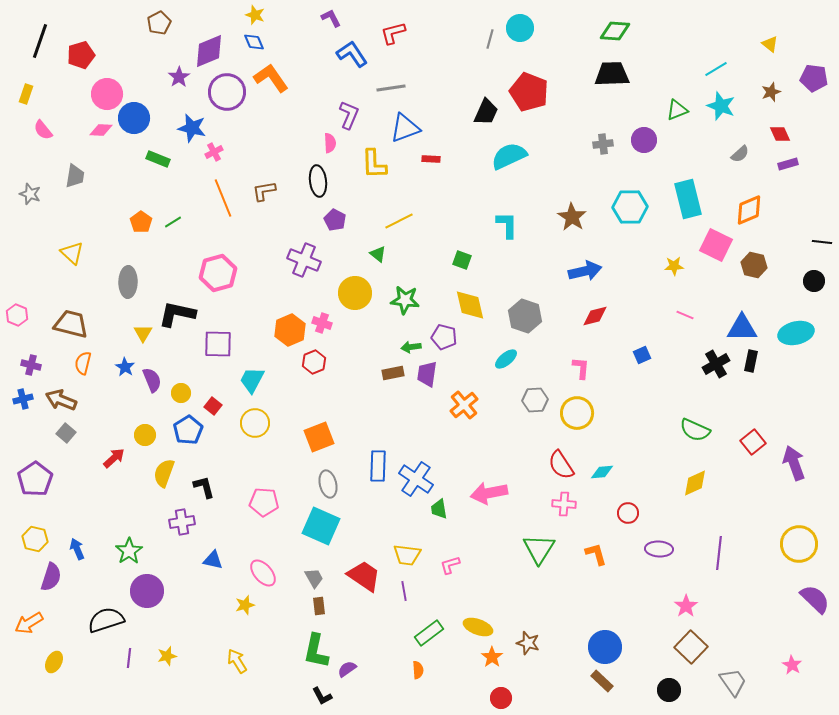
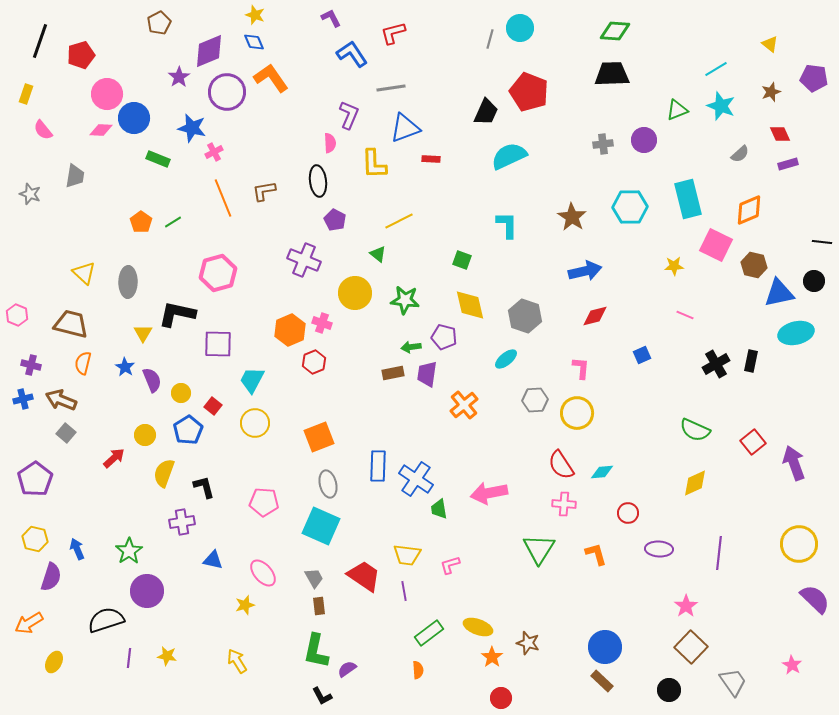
yellow triangle at (72, 253): moved 12 px right, 20 px down
blue triangle at (742, 328): moved 37 px right, 35 px up; rotated 12 degrees counterclockwise
yellow star at (167, 656): rotated 24 degrees clockwise
